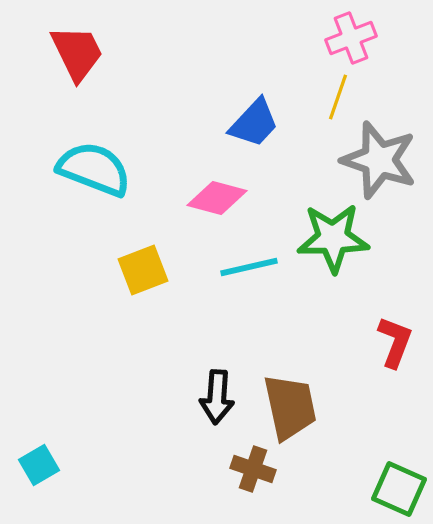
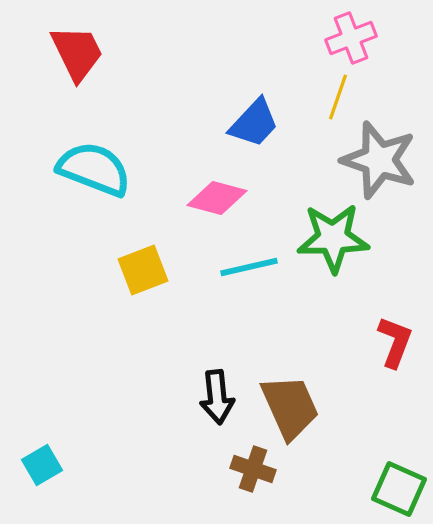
black arrow: rotated 10 degrees counterclockwise
brown trapezoid: rotated 12 degrees counterclockwise
cyan square: moved 3 px right
